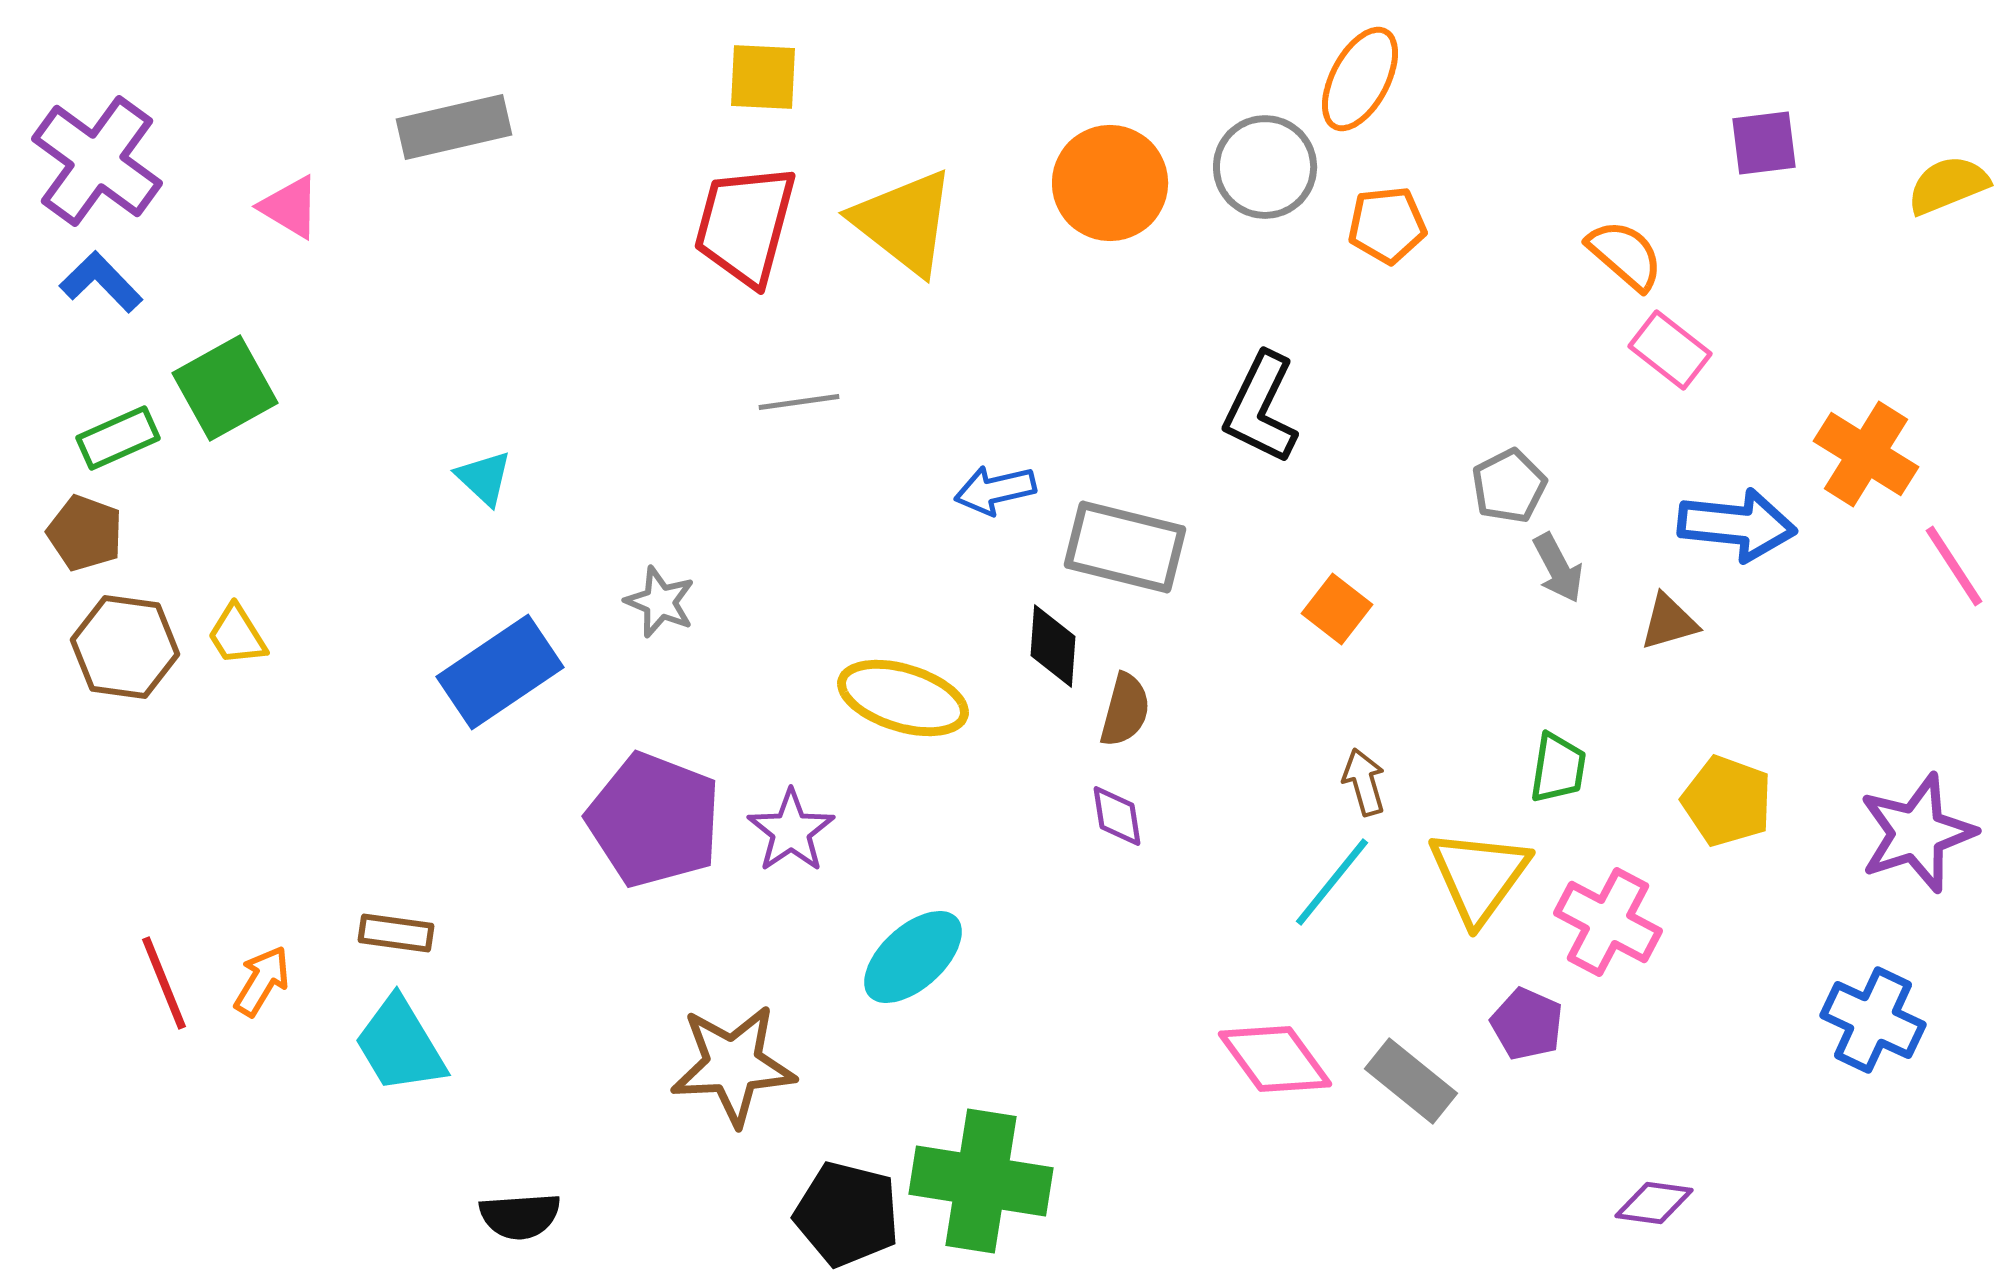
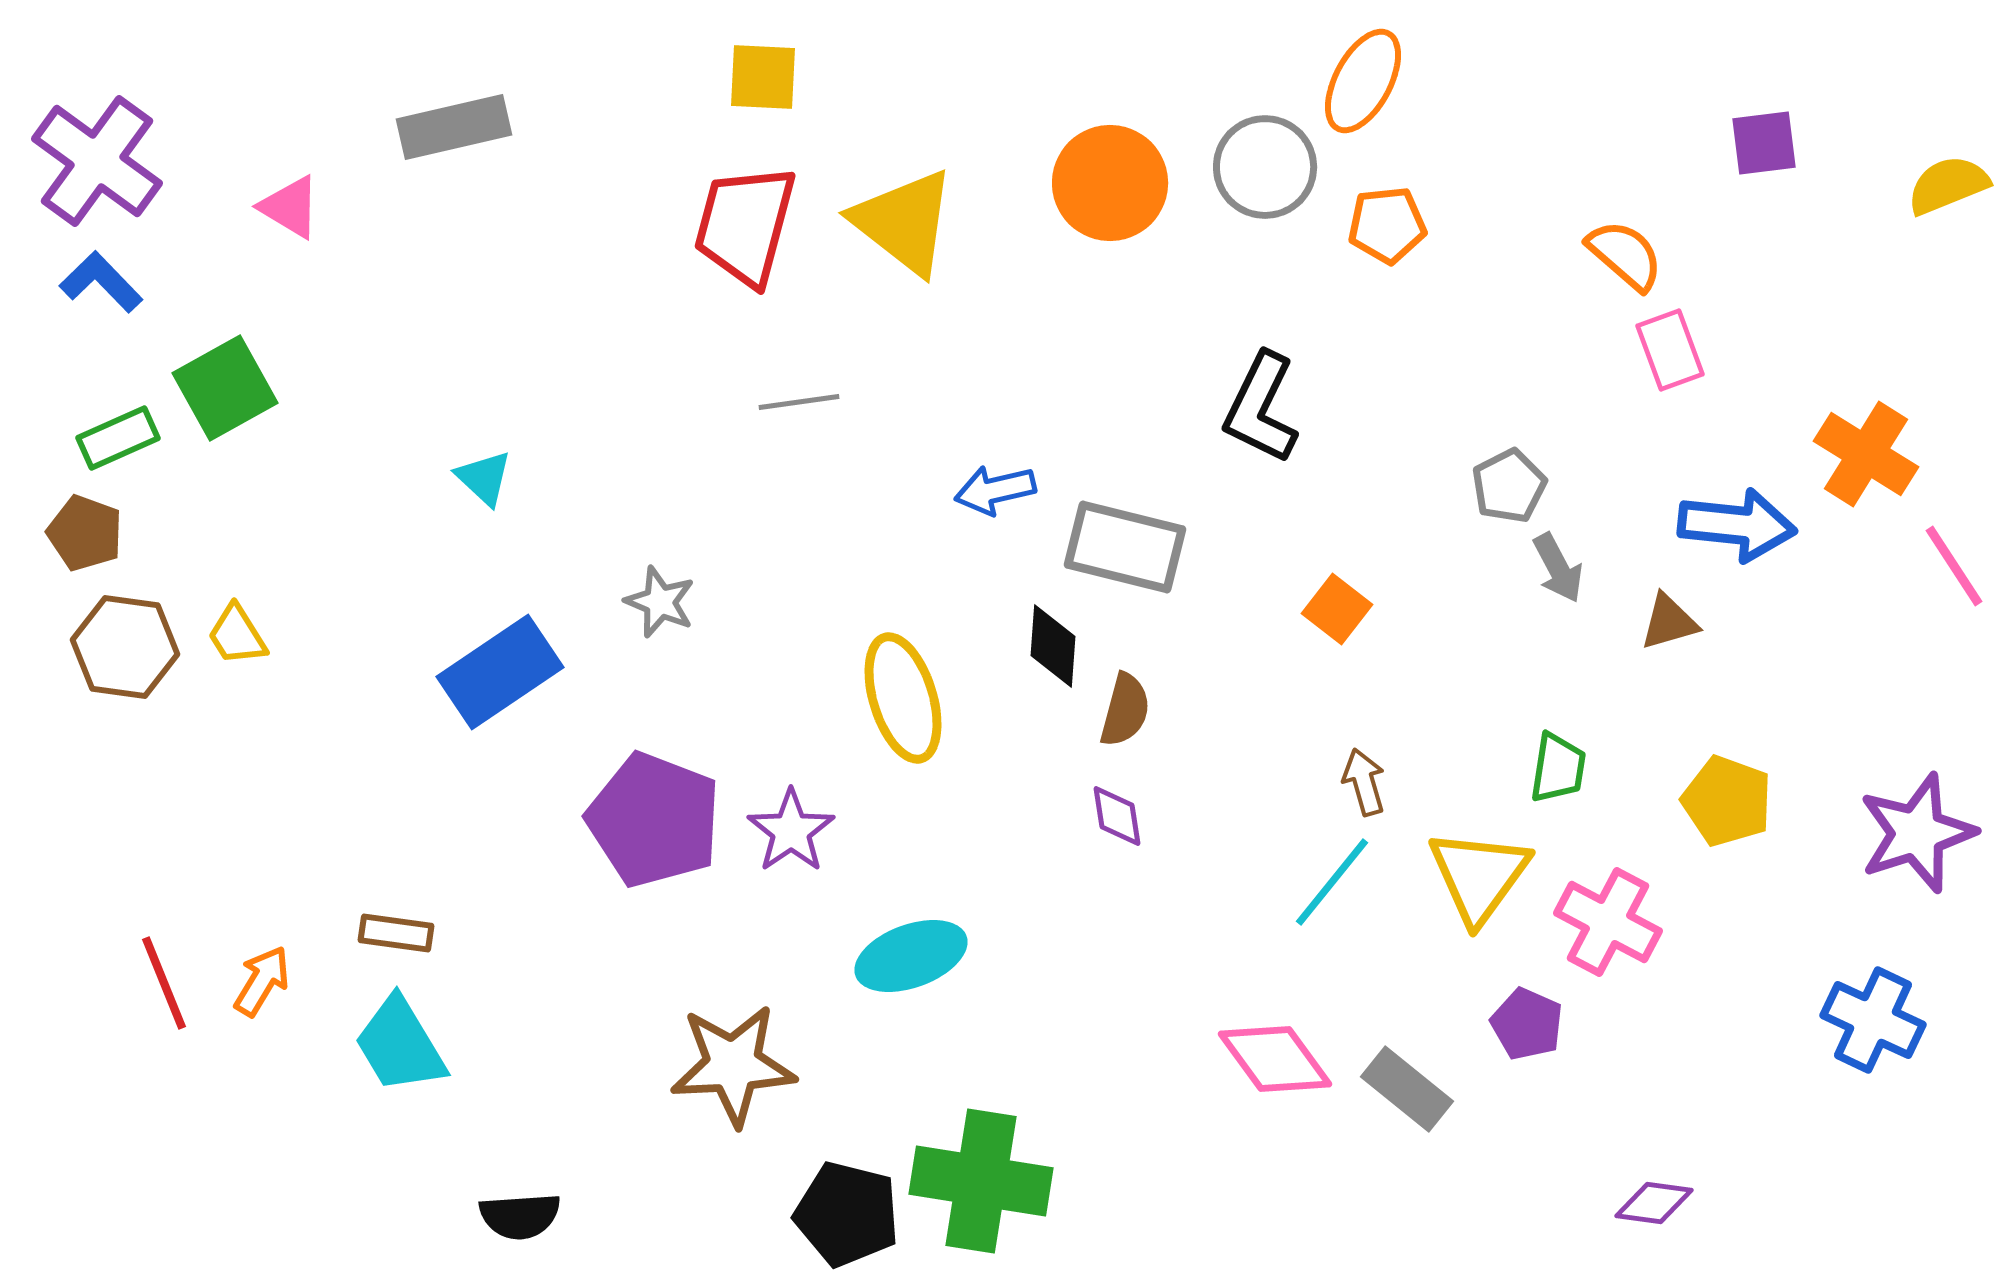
orange ellipse at (1360, 79): moved 3 px right, 2 px down
pink rectangle at (1670, 350): rotated 32 degrees clockwise
yellow ellipse at (903, 698): rotated 56 degrees clockwise
cyan ellipse at (913, 957): moved 2 px left, 1 px up; rotated 22 degrees clockwise
gray rectangle at (1411, 1081): moved 4 px left, 8 px down
